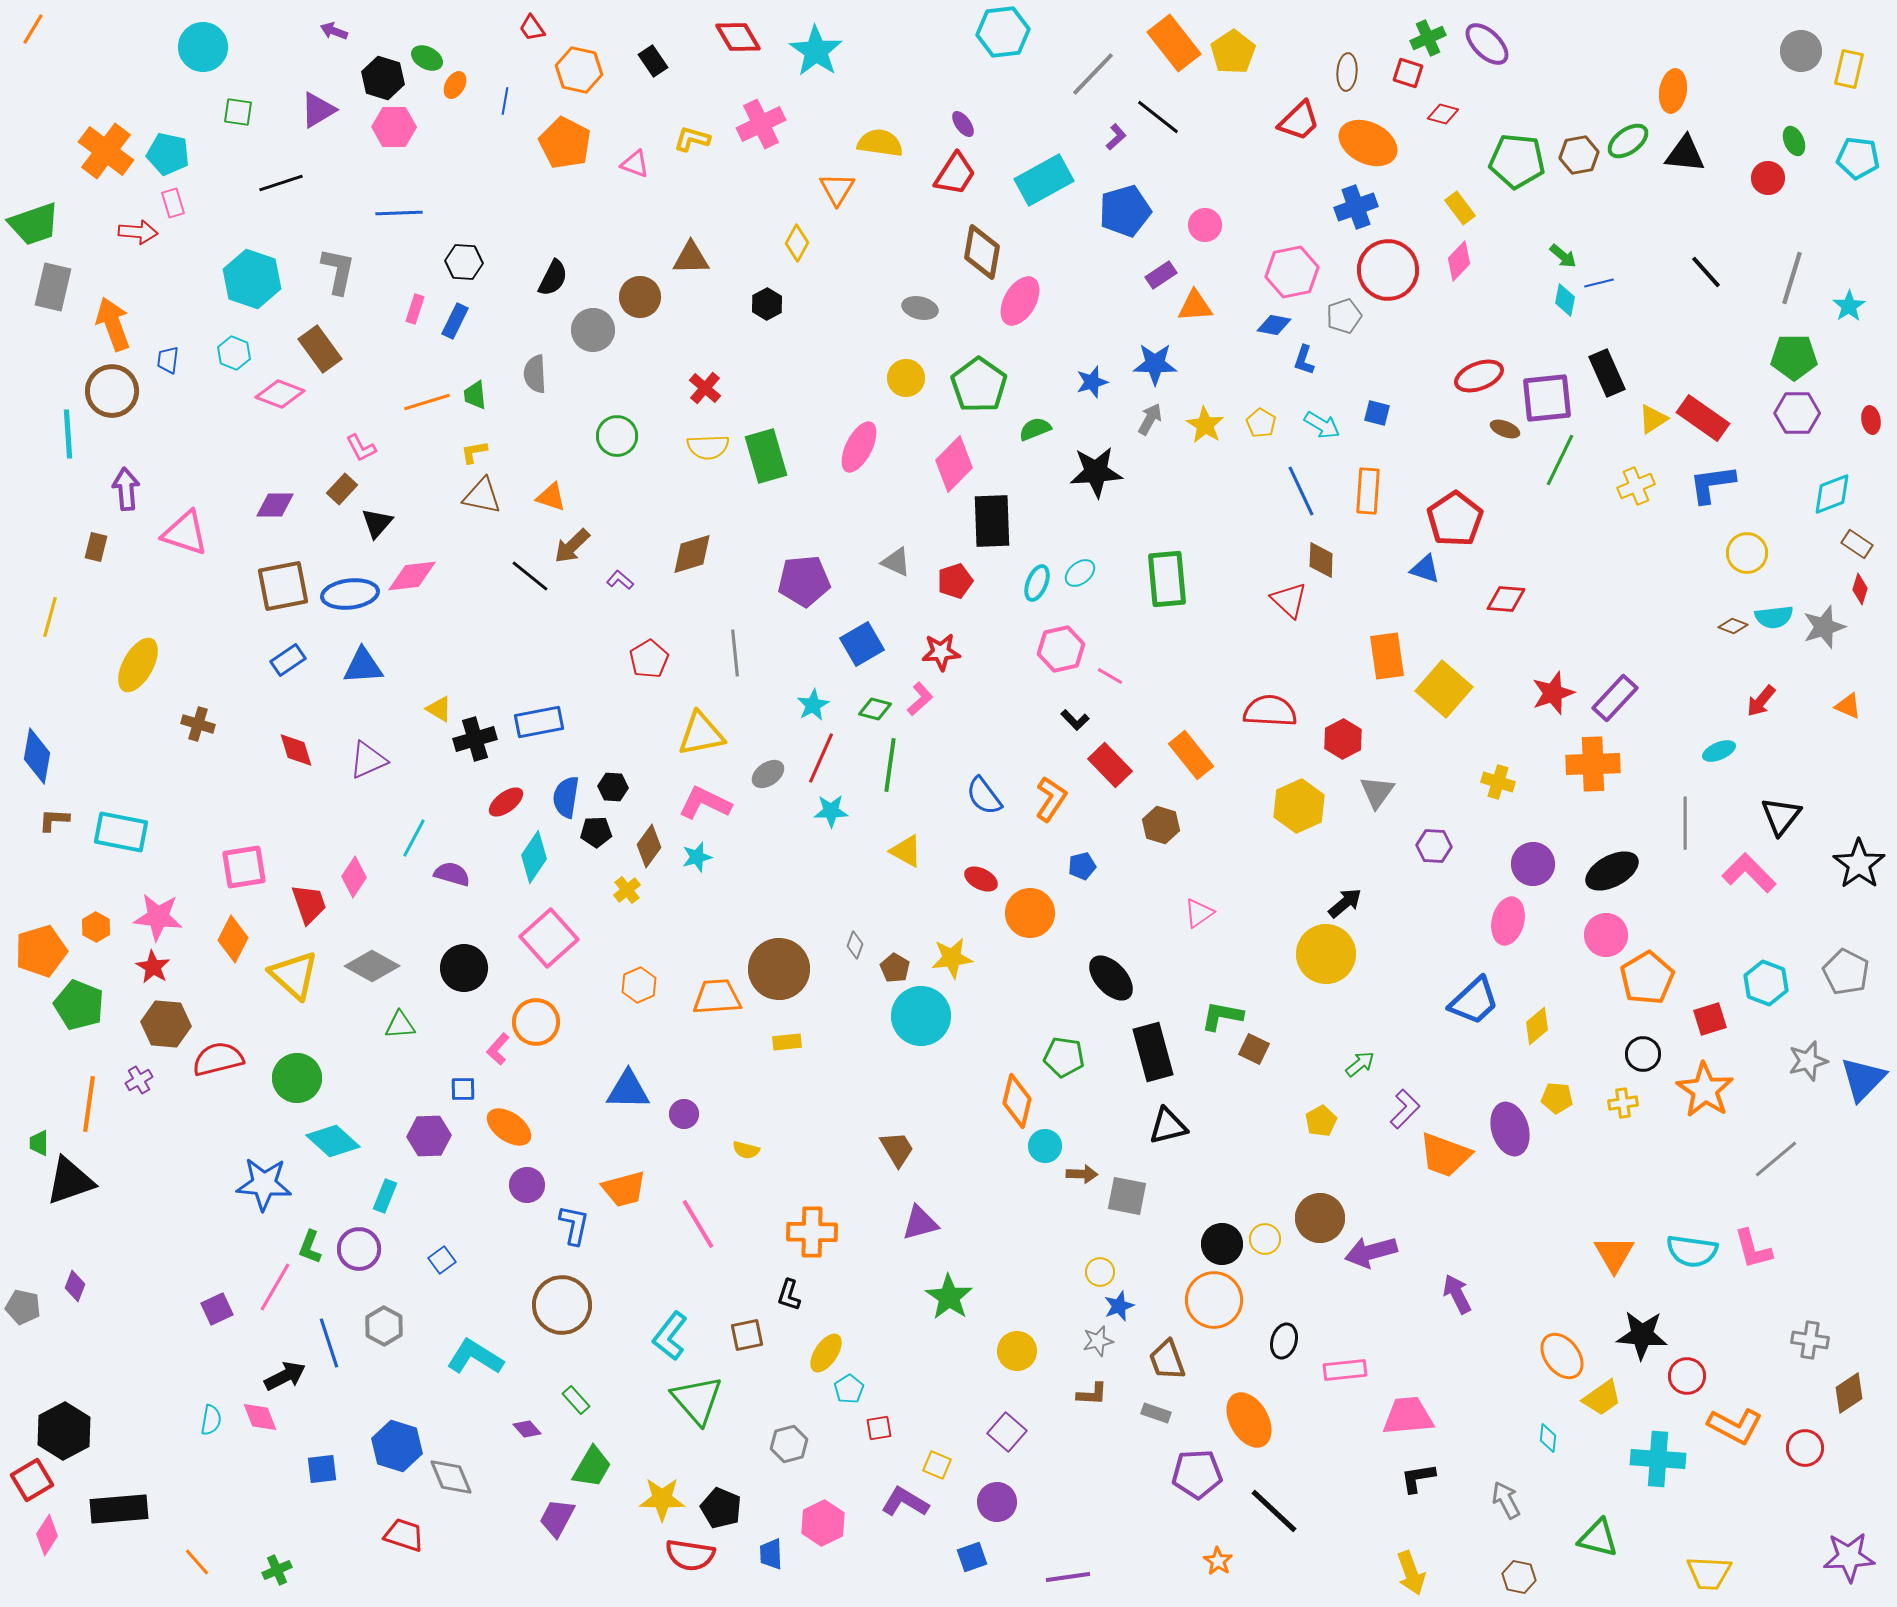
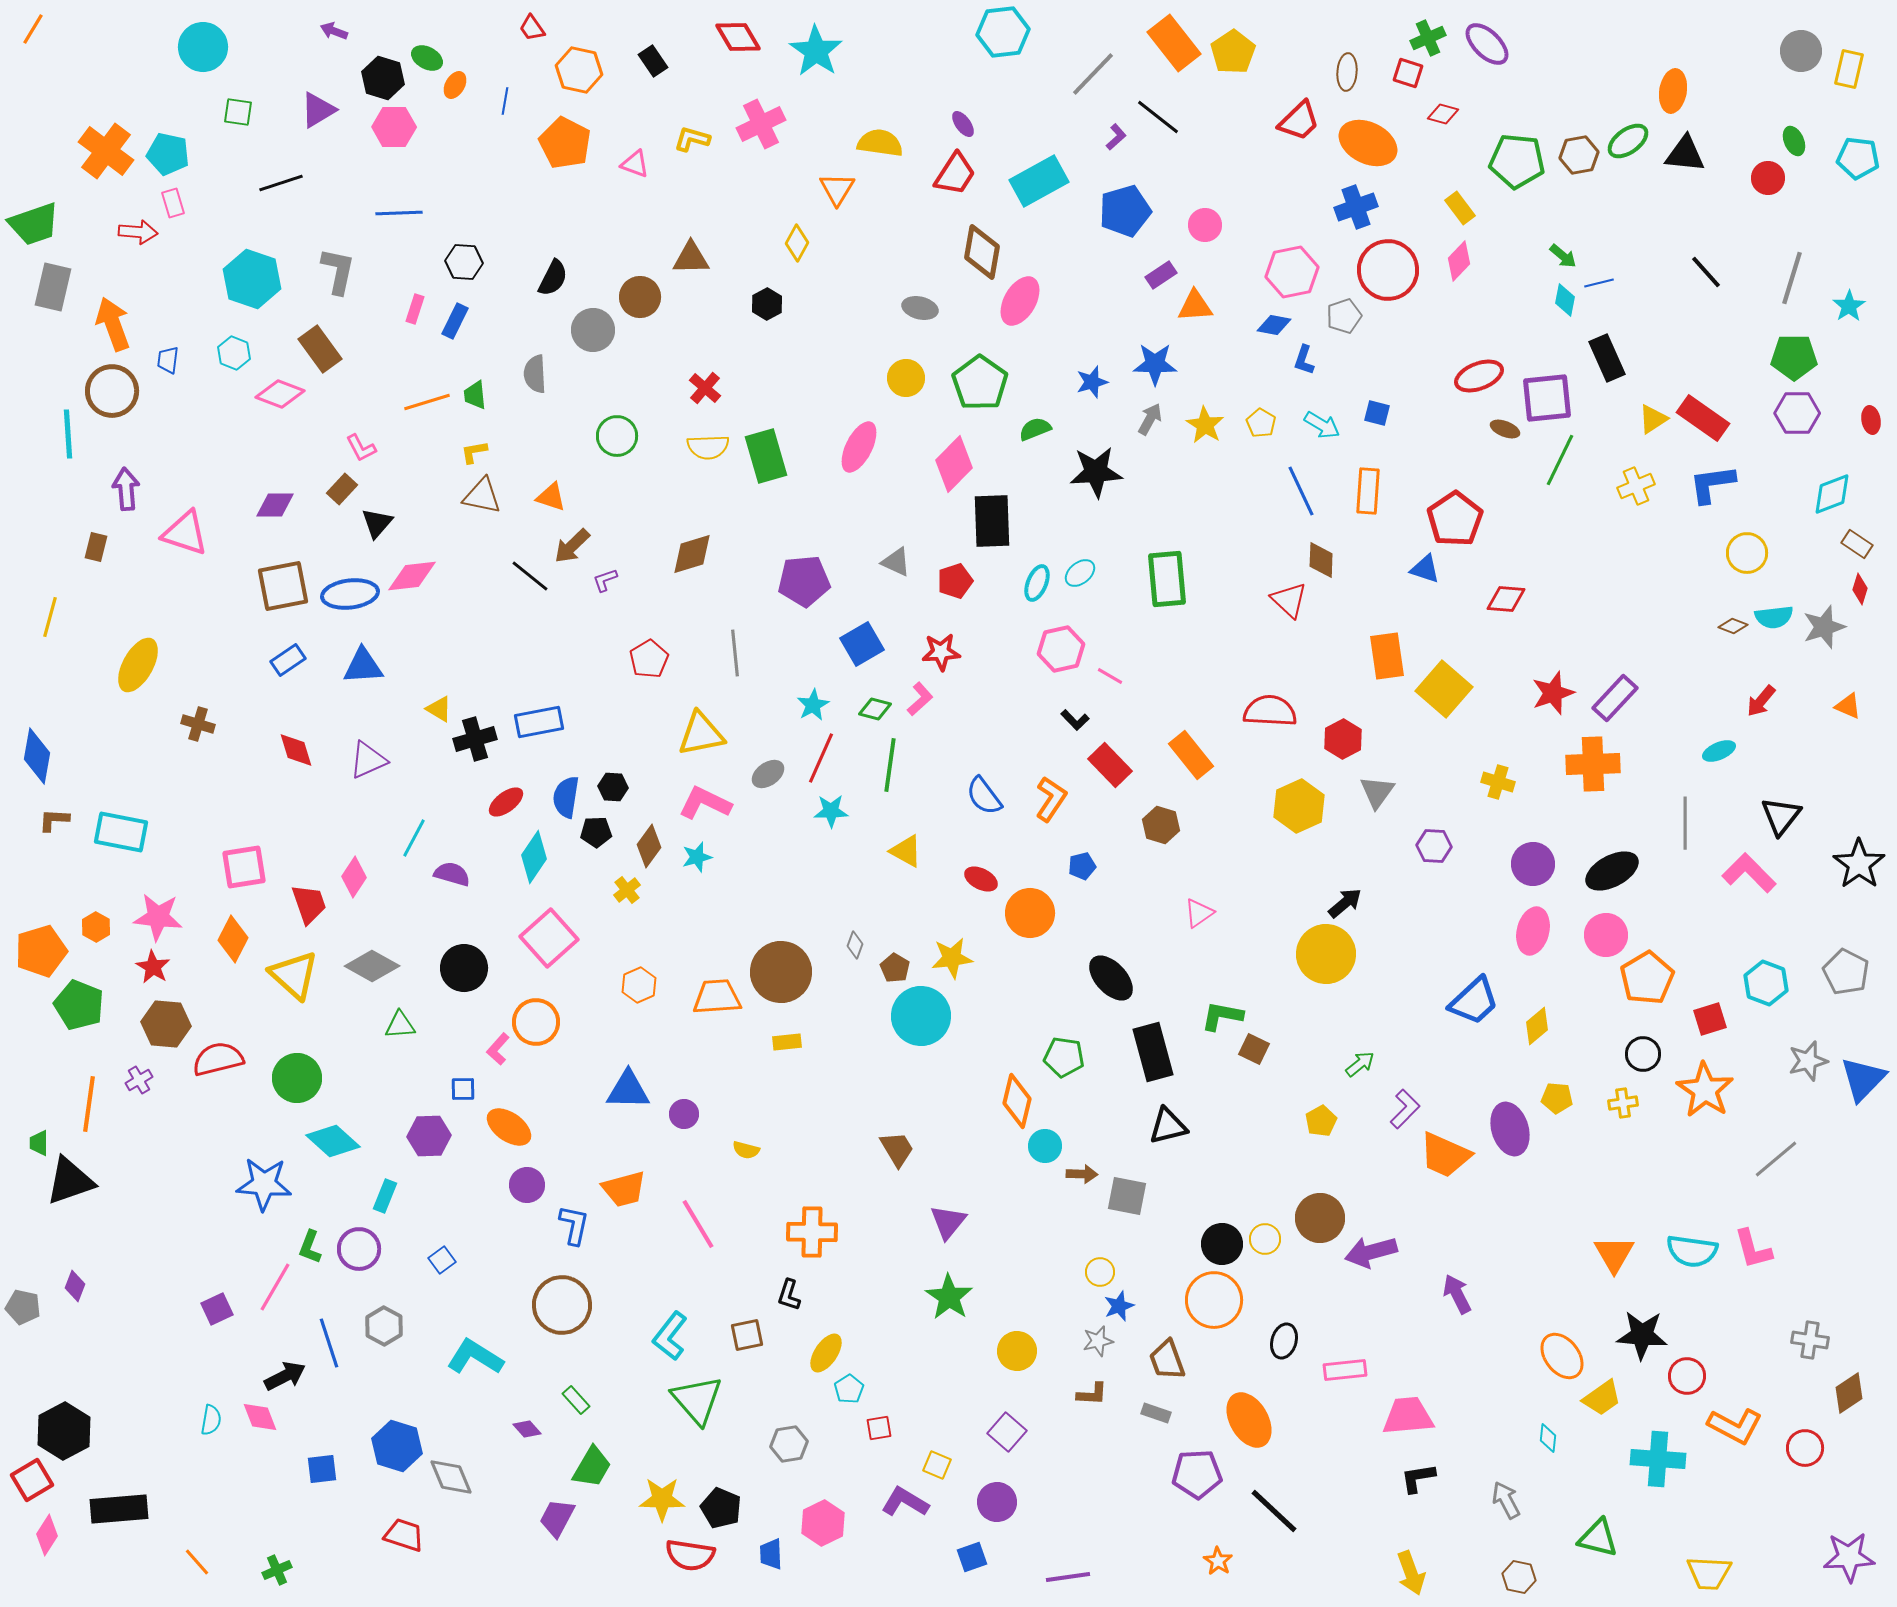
cyan rectangle at (1044, 180): moved 5 px left, 1 px down
black rectangle at (1607, 373): moved 15 px up
green pentagon at (979, 385): moved 1 px right, 2 px up
purple L-shape at (620, 580): moved 15 px left; rotated 60 degrees counterclockwise
pink ellipse at (1508, 921): moved 25 px right, 10 px down
brown circle at (779, 969): moved 2 px right, 3 px down
orange trapezoid at (1445, 1155): rotated 4 degrees clockwise
purple triangle at (920, 1223): moved 28 px right, 1 px up; rotated 36 degrees counterclockwise
gray hexagon at (789, 1444): rotated 6 degrees clockwise
